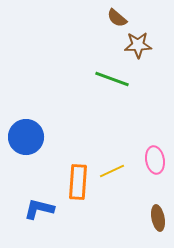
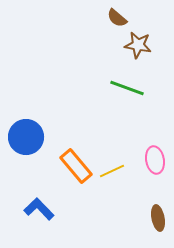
brown star: rotated 12 degrees clockwise
green line: moved 15 px right, 9 px down
orange rectangle: moved 2 px left, 16 px up; rotated 44 degrees counterclockwise
blue L-shape: rotated 32 degrees clockwise
